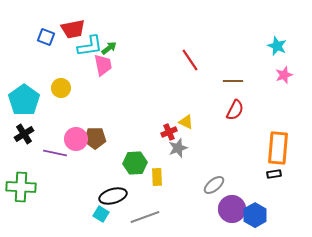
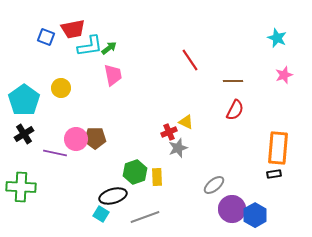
cyan star: moved 8 px up
pink trapezoid: moved 10 px right, 10 px down
green hexagon: moved 9 px down; rotated 15 degrees counterclockwise
